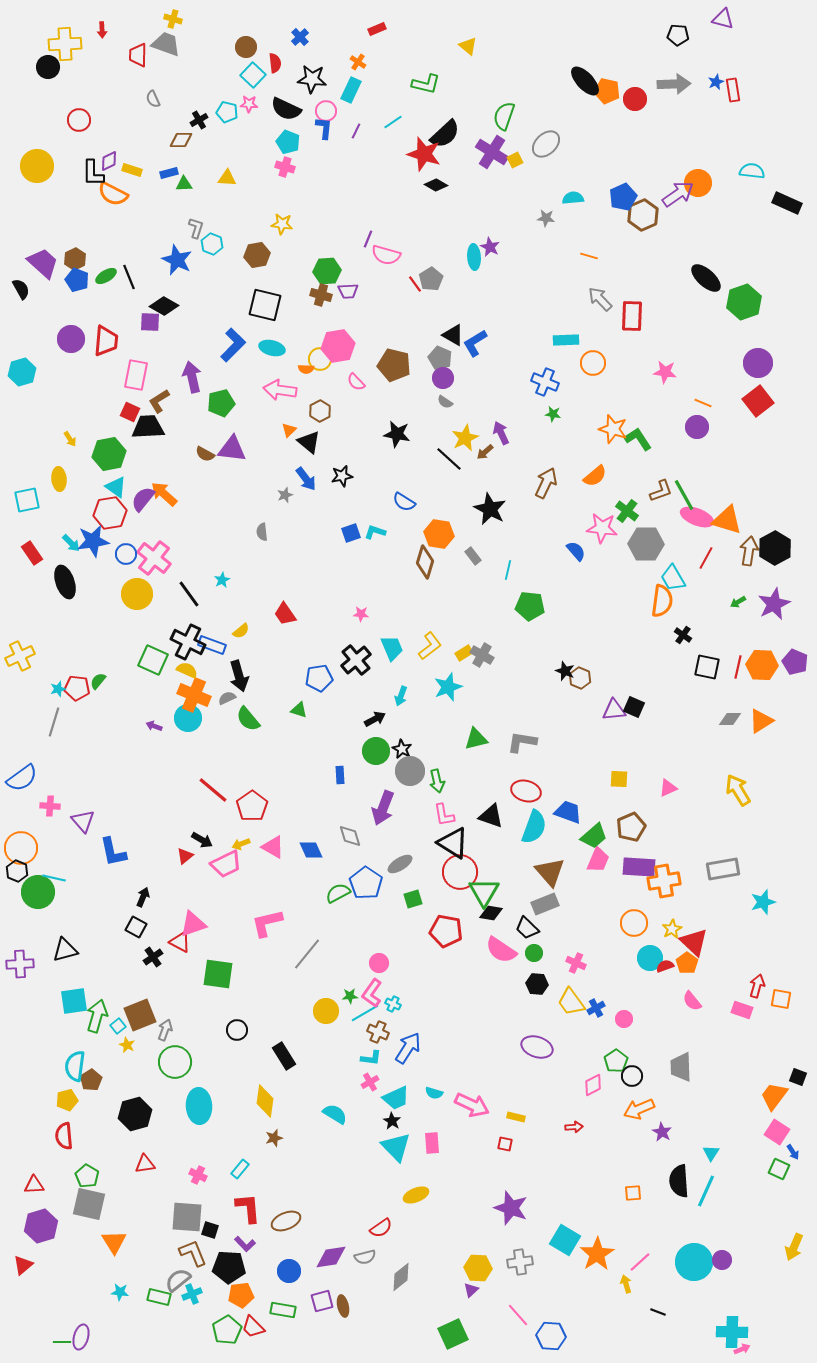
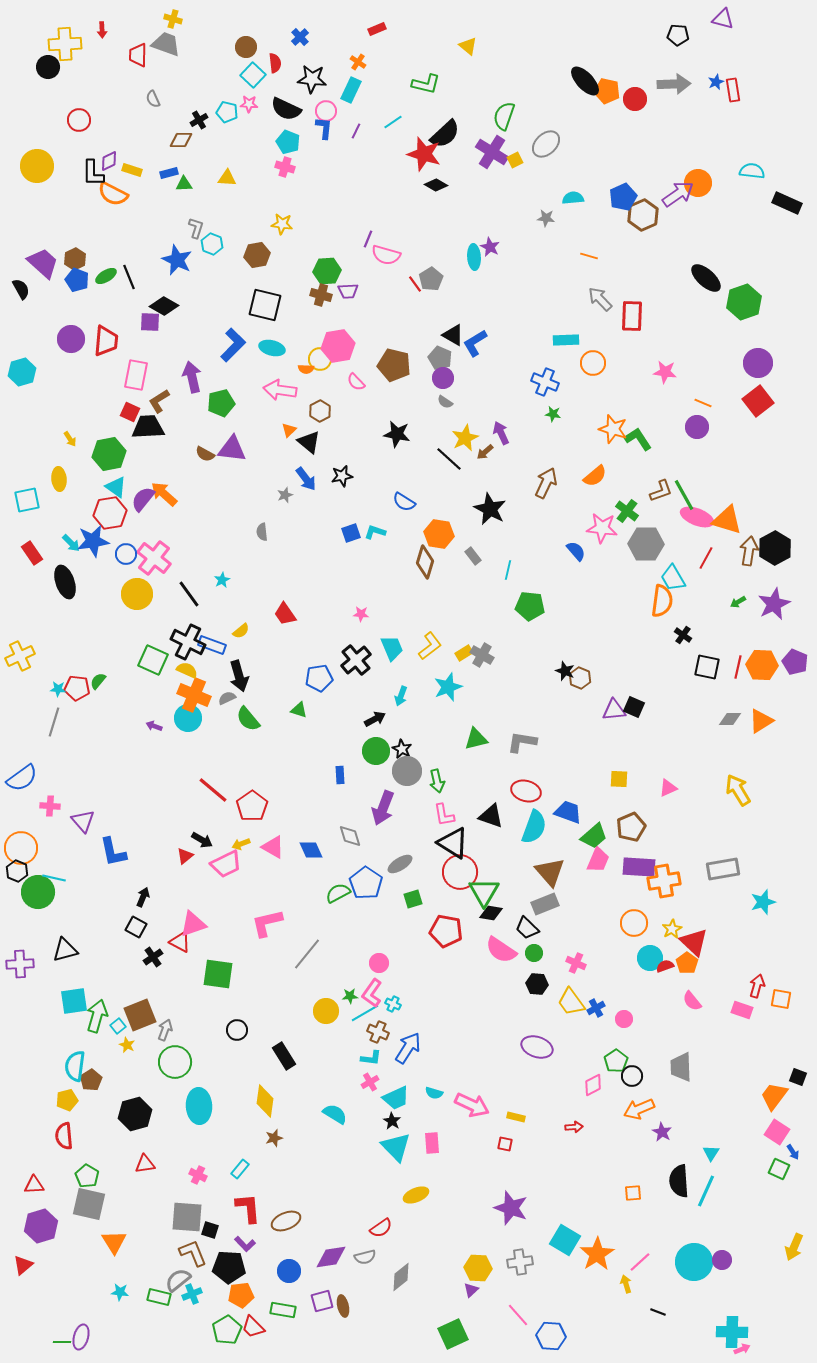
cyan star at (58, 689): rotated 21 degrees clockwise
gray circle at (410, 771): moved 3 px left
